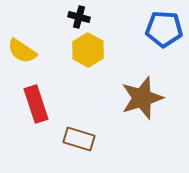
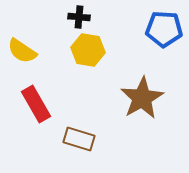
black cross: rotated 10 degrees counterclockwise
yellow hexagon: rotated 20 degrees counterclockwise
brown star: rotated 12 degrees counterclockwise
red rectangle: rotated 12 degrees counterclockwise
